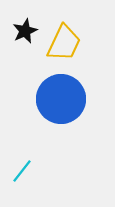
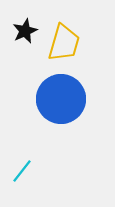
yellow trapezoid: rotated 9 degrees counterclockwise
